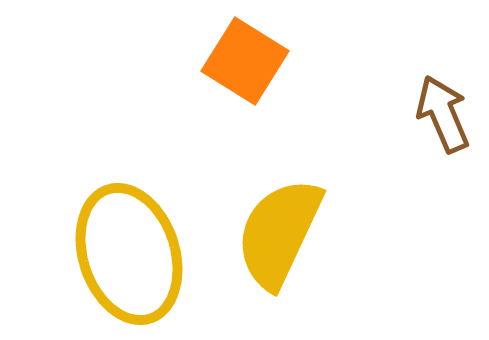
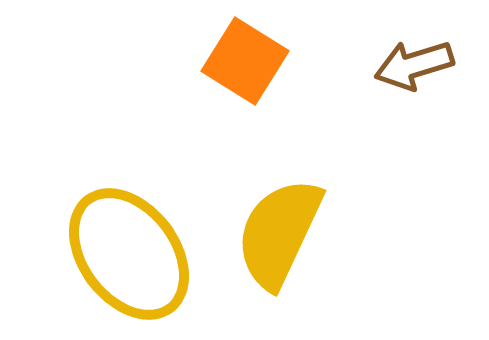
brown arrow: moved 29 px left, 49 px up; rotated 84 degrees counterclockwise
yellow ellipse: rotated 19 degrees counterclockwise
